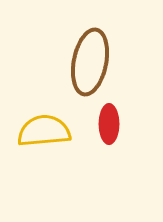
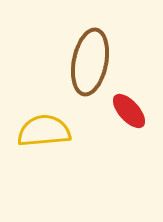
red ellipse: moved 20 px right, 13 px up; rotated 42 degrees counterclockwise
